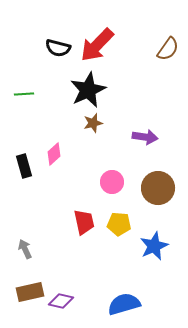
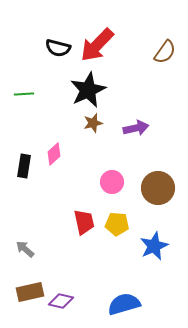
brown semicircle: moved 3 px left, 3 px down
purple arrow: moved 9 px left, 9 px up; rotated 20 degrees counterclockwise
black rectangle: rotated 25 degrees clockwise
yellow pentagon: moved 2 px left
gray arrow: rotated 24 degrees counterclockwise
